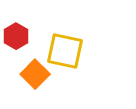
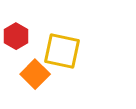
yellow square: moved 3 px left
